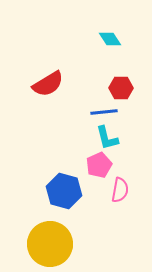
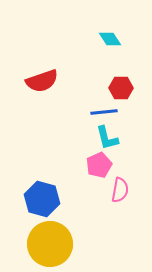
red semicircle: moved 6 px left, 3 px up; rotated 12 degrees clockwise
blue hexagon: moved 22 px left, 8 px down
